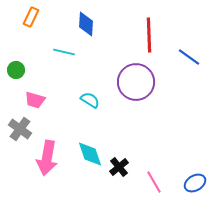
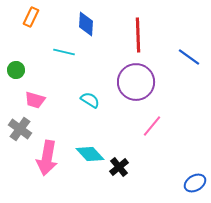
red line: moved 11 px left
cyan diamond: rotated 24 degrees counterclockwise
pink line: moved 2 px left, 56 px up; rotated 70 degrees clockwise
